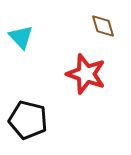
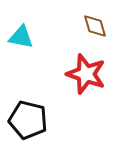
brown diamond: moved 8 px left
cyan triangle: rotated 36 degrees counterclockwise
